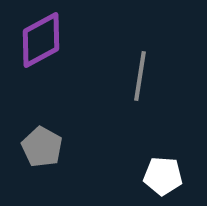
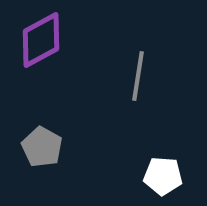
gray line: moved 2 px left
